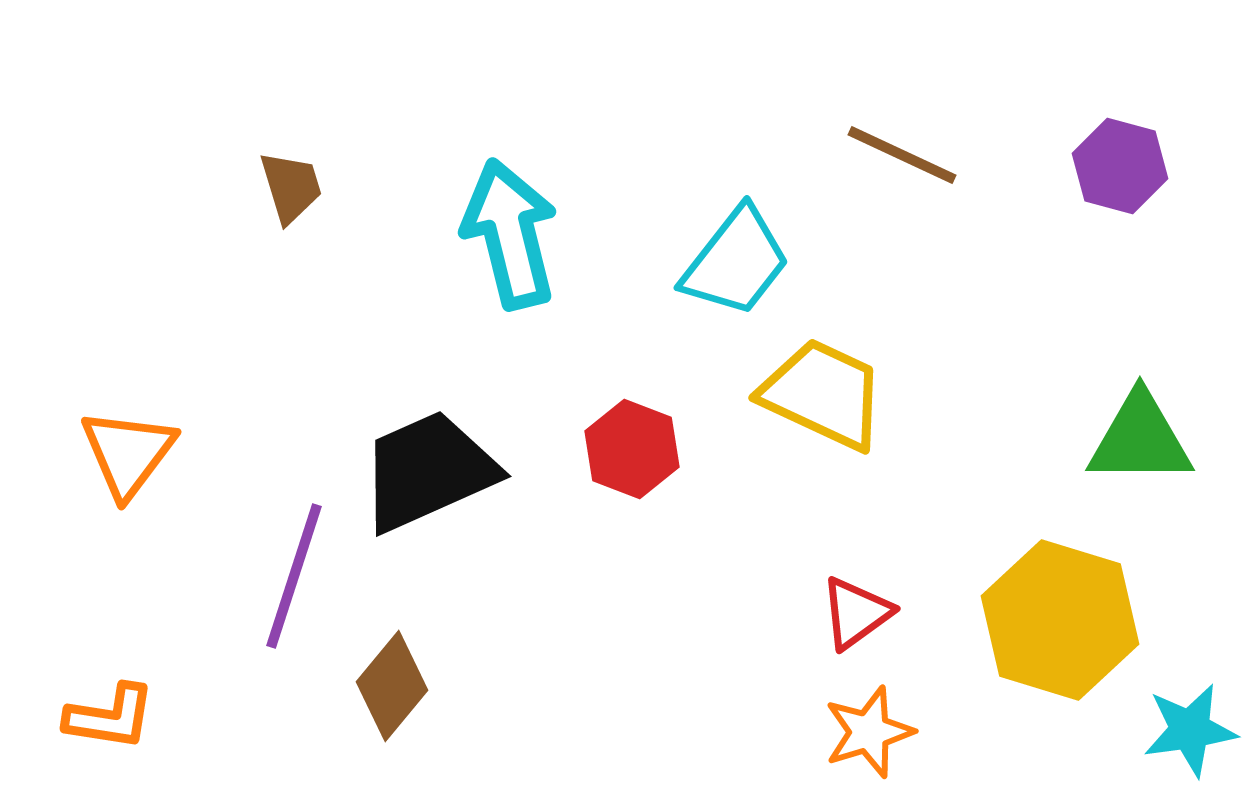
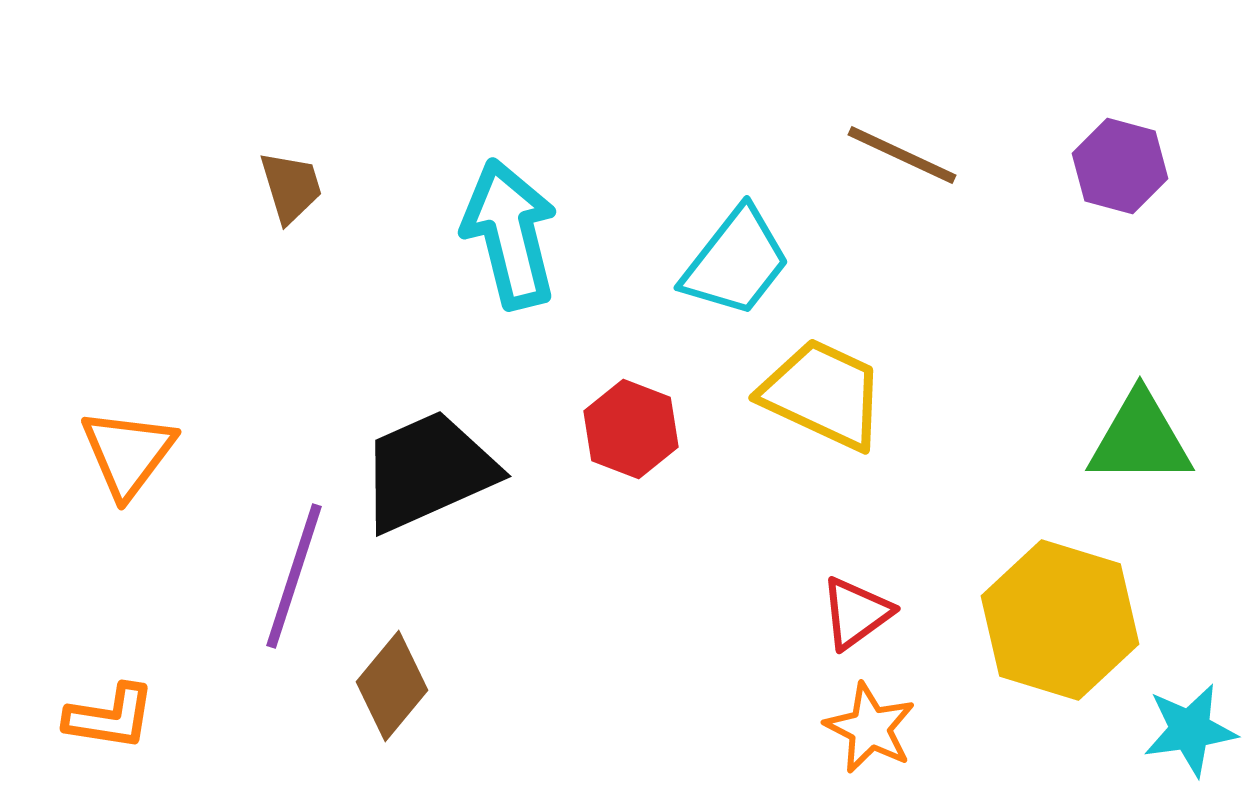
red hexagon: moved 1 px left, 20 px up
orange star: moved 1 px right, 4 px up; rotated 28 degrees counterclockwise
